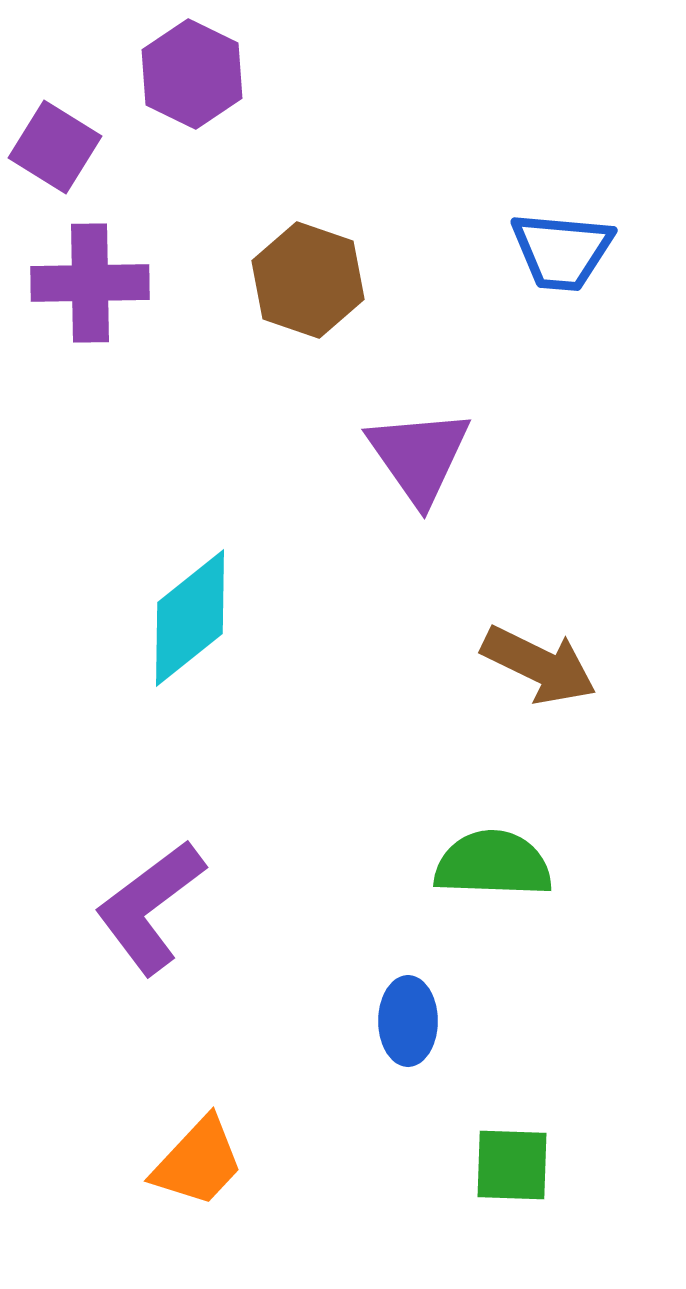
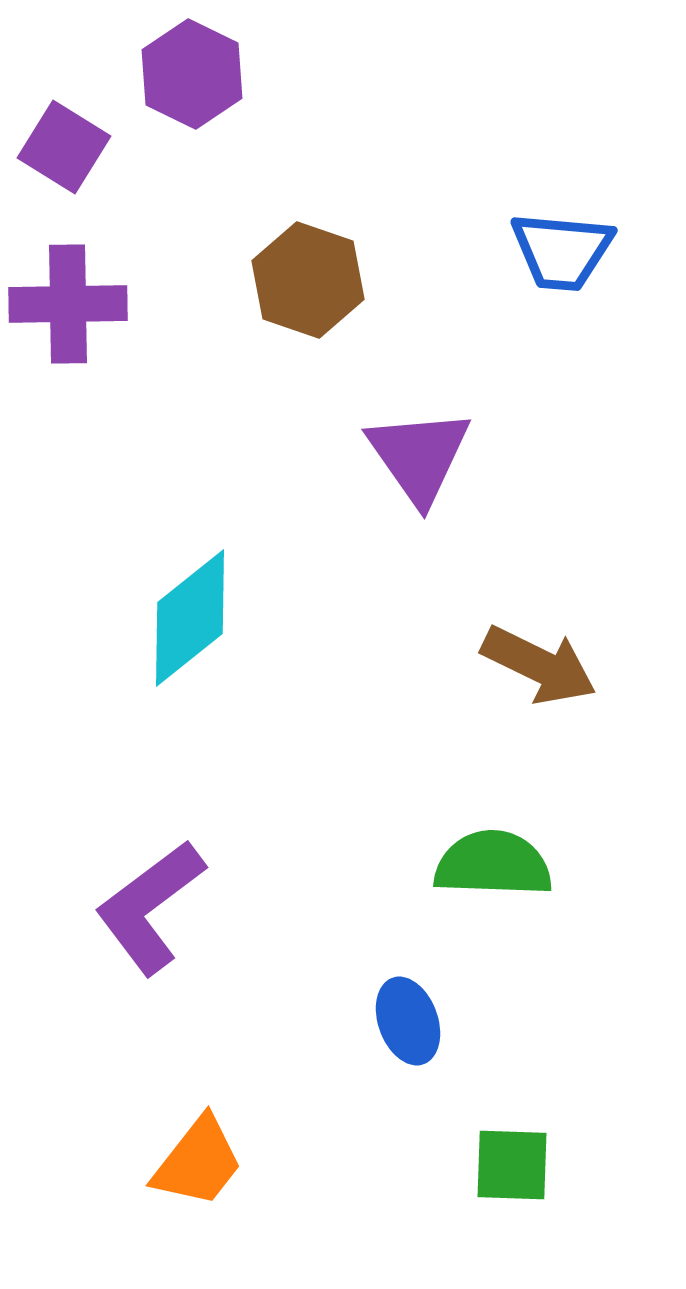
purple square: moved 9 px right
purple cross: moved 22 px left, 21 px down
blue ellipse: rotated 20 degrees counterclockwise
orange trapezoid: rotated 5 degrees counterclockwise
